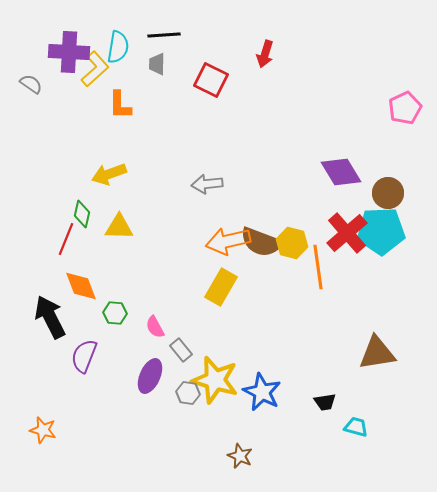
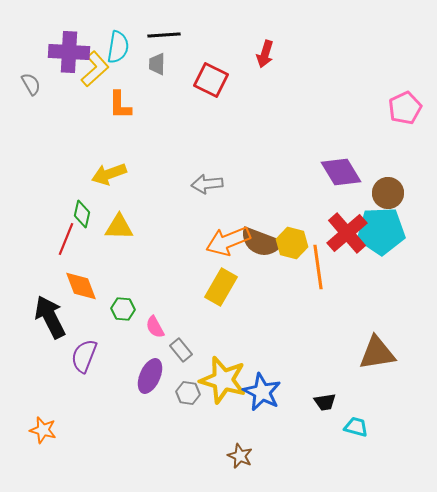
gray semicircle: rotated 25 degrees clockwise
orange arrow: rotated 9 degrees counterclockwise
green hexagon: moved 8 px right, 4 px up
yellow star: moved 8 px right
